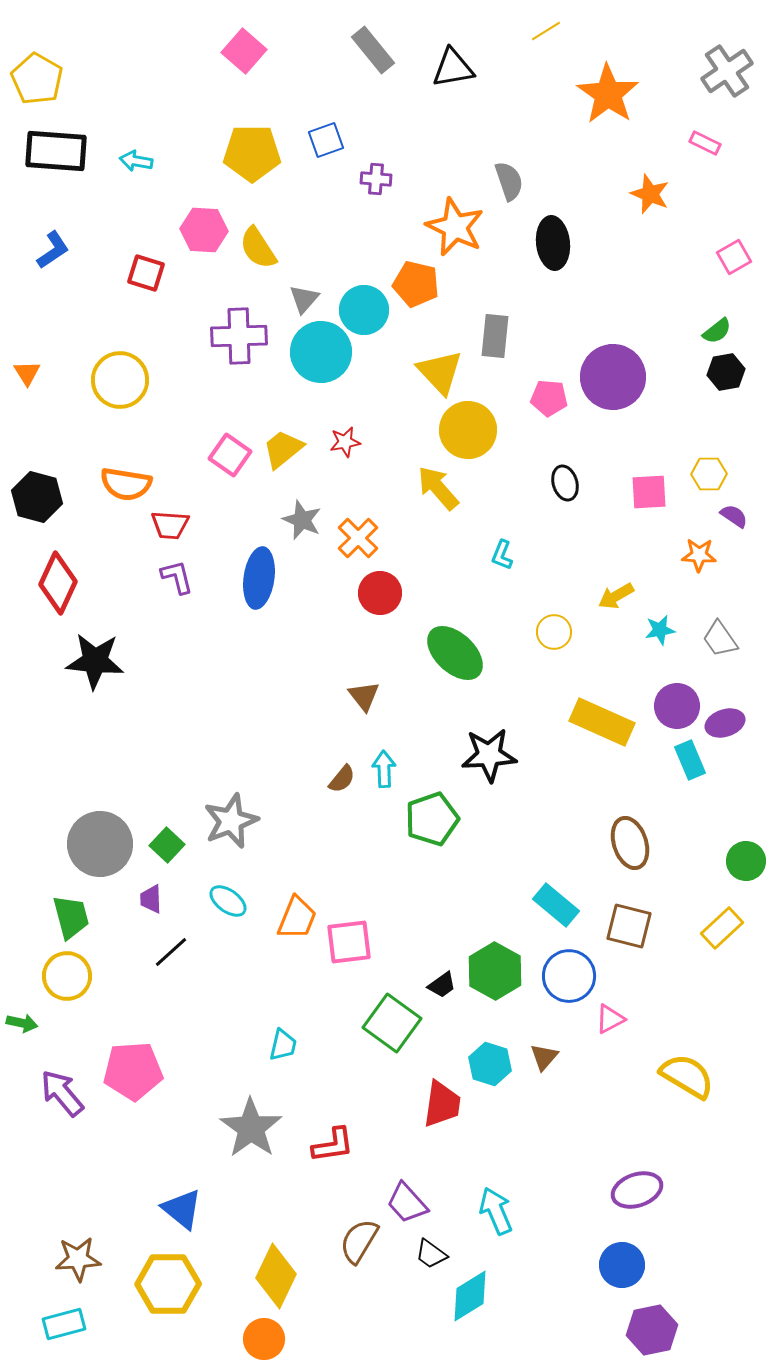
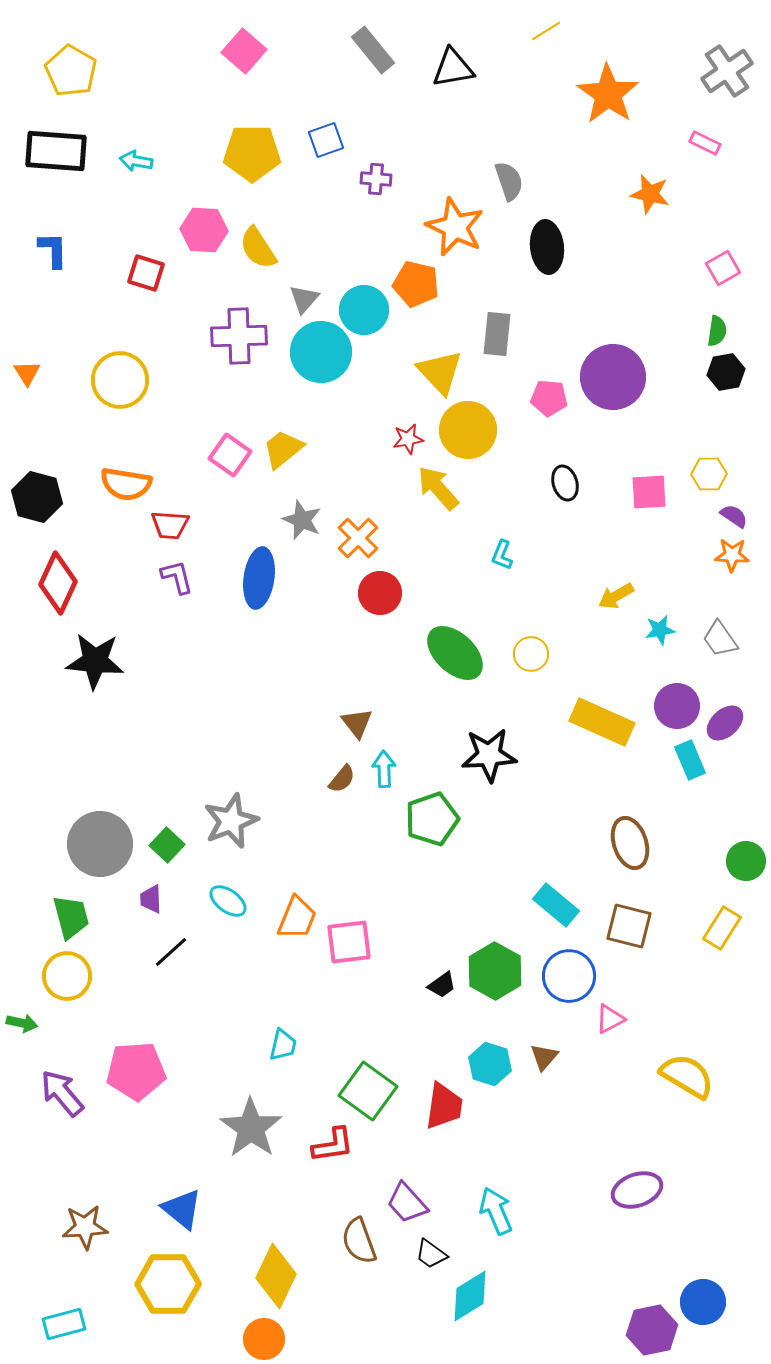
yellow pentagon at (37, 79): moved 34 px right, 8 px up
orange star at (650, 194): rotated 9 degrees counterclockwise
black ellipse at (553, 243): moved 6 px left, 4 px down
blue L-shape at (53, 250): rotated 57 degrees counterclockwise
pink square at (734, 257): moved 11 px left, 11 px down
green semicircle at (717, 331): rotated 44 degrees counterclockwise
gray rectangle at (495, 336): moved 2 px right, 2 px up
red star at (345, 442): moved 63 px right, 3 px up
orange star at (699, 555): moved 33 px right
yellow circle at (554, 632): moved 23 px left, 22 px down
brown triangle at (364, 696): moved 7 px left, 27 px down
purple ellipse at (725, 723): rotated 24 degrees counterclockwise
yellow rectangle at (722, 928): rotated 15 degrees counterclockwise
green square at (392, 1023): moved 24 px left, 68 px down
pink pentagon at (133, 1071): moved 3 px right
red trapezoid at (442, 1104): moved 2 px right, 2 px down
brown semicircle at (359, 1241): rotated 51 degrees counterclockwise
brown star at (78, 1259): moved 7 px right, 32 px up
blue circle at (622, 1265): moved 81 px right, 37 px down
